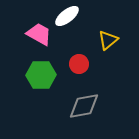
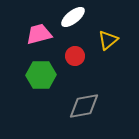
white ellipse: moved 6 px right, 1 px down
pink trapezoid: rotated 44 degrees counterclockwise
red circle: moved 4 px left, 8 px up
